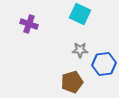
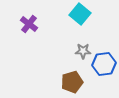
cyan square: rotated 15 degrees clockwise
purple cross: rotated 18 degrees clockwise
gray star: moved 3 px right, 1 px down
